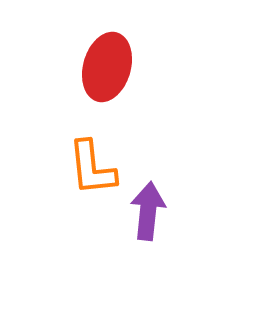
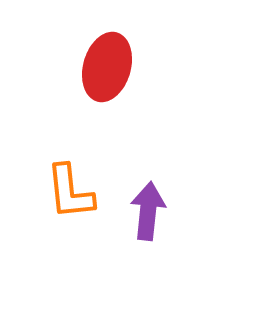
orange L-shape: moved 22 px left, 24 px down
